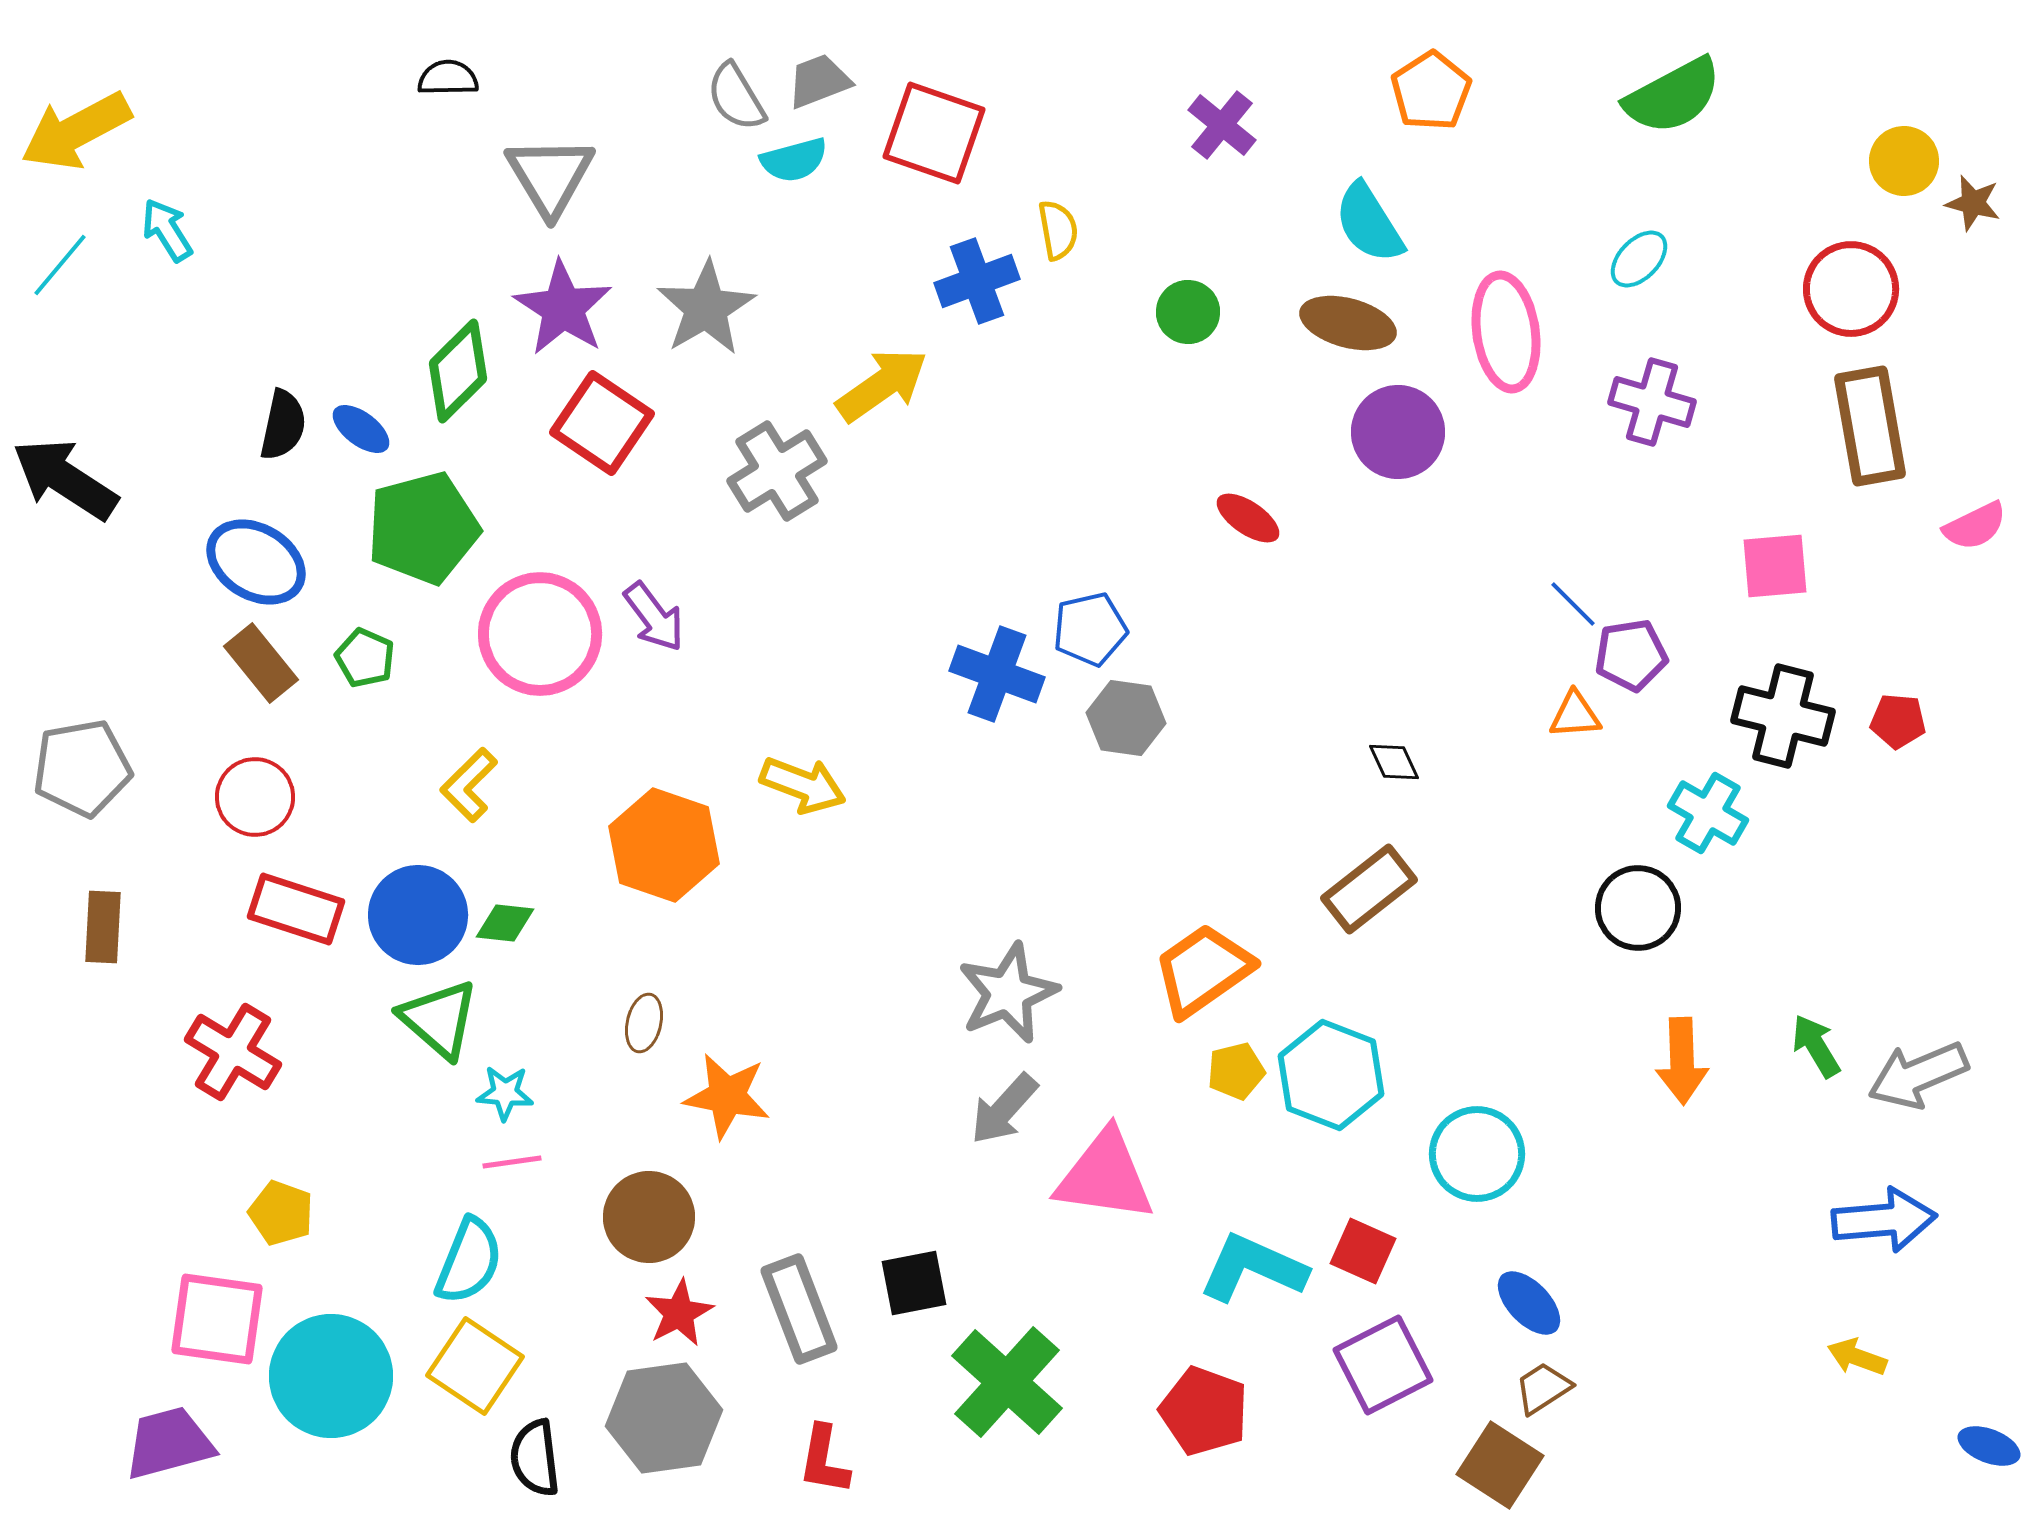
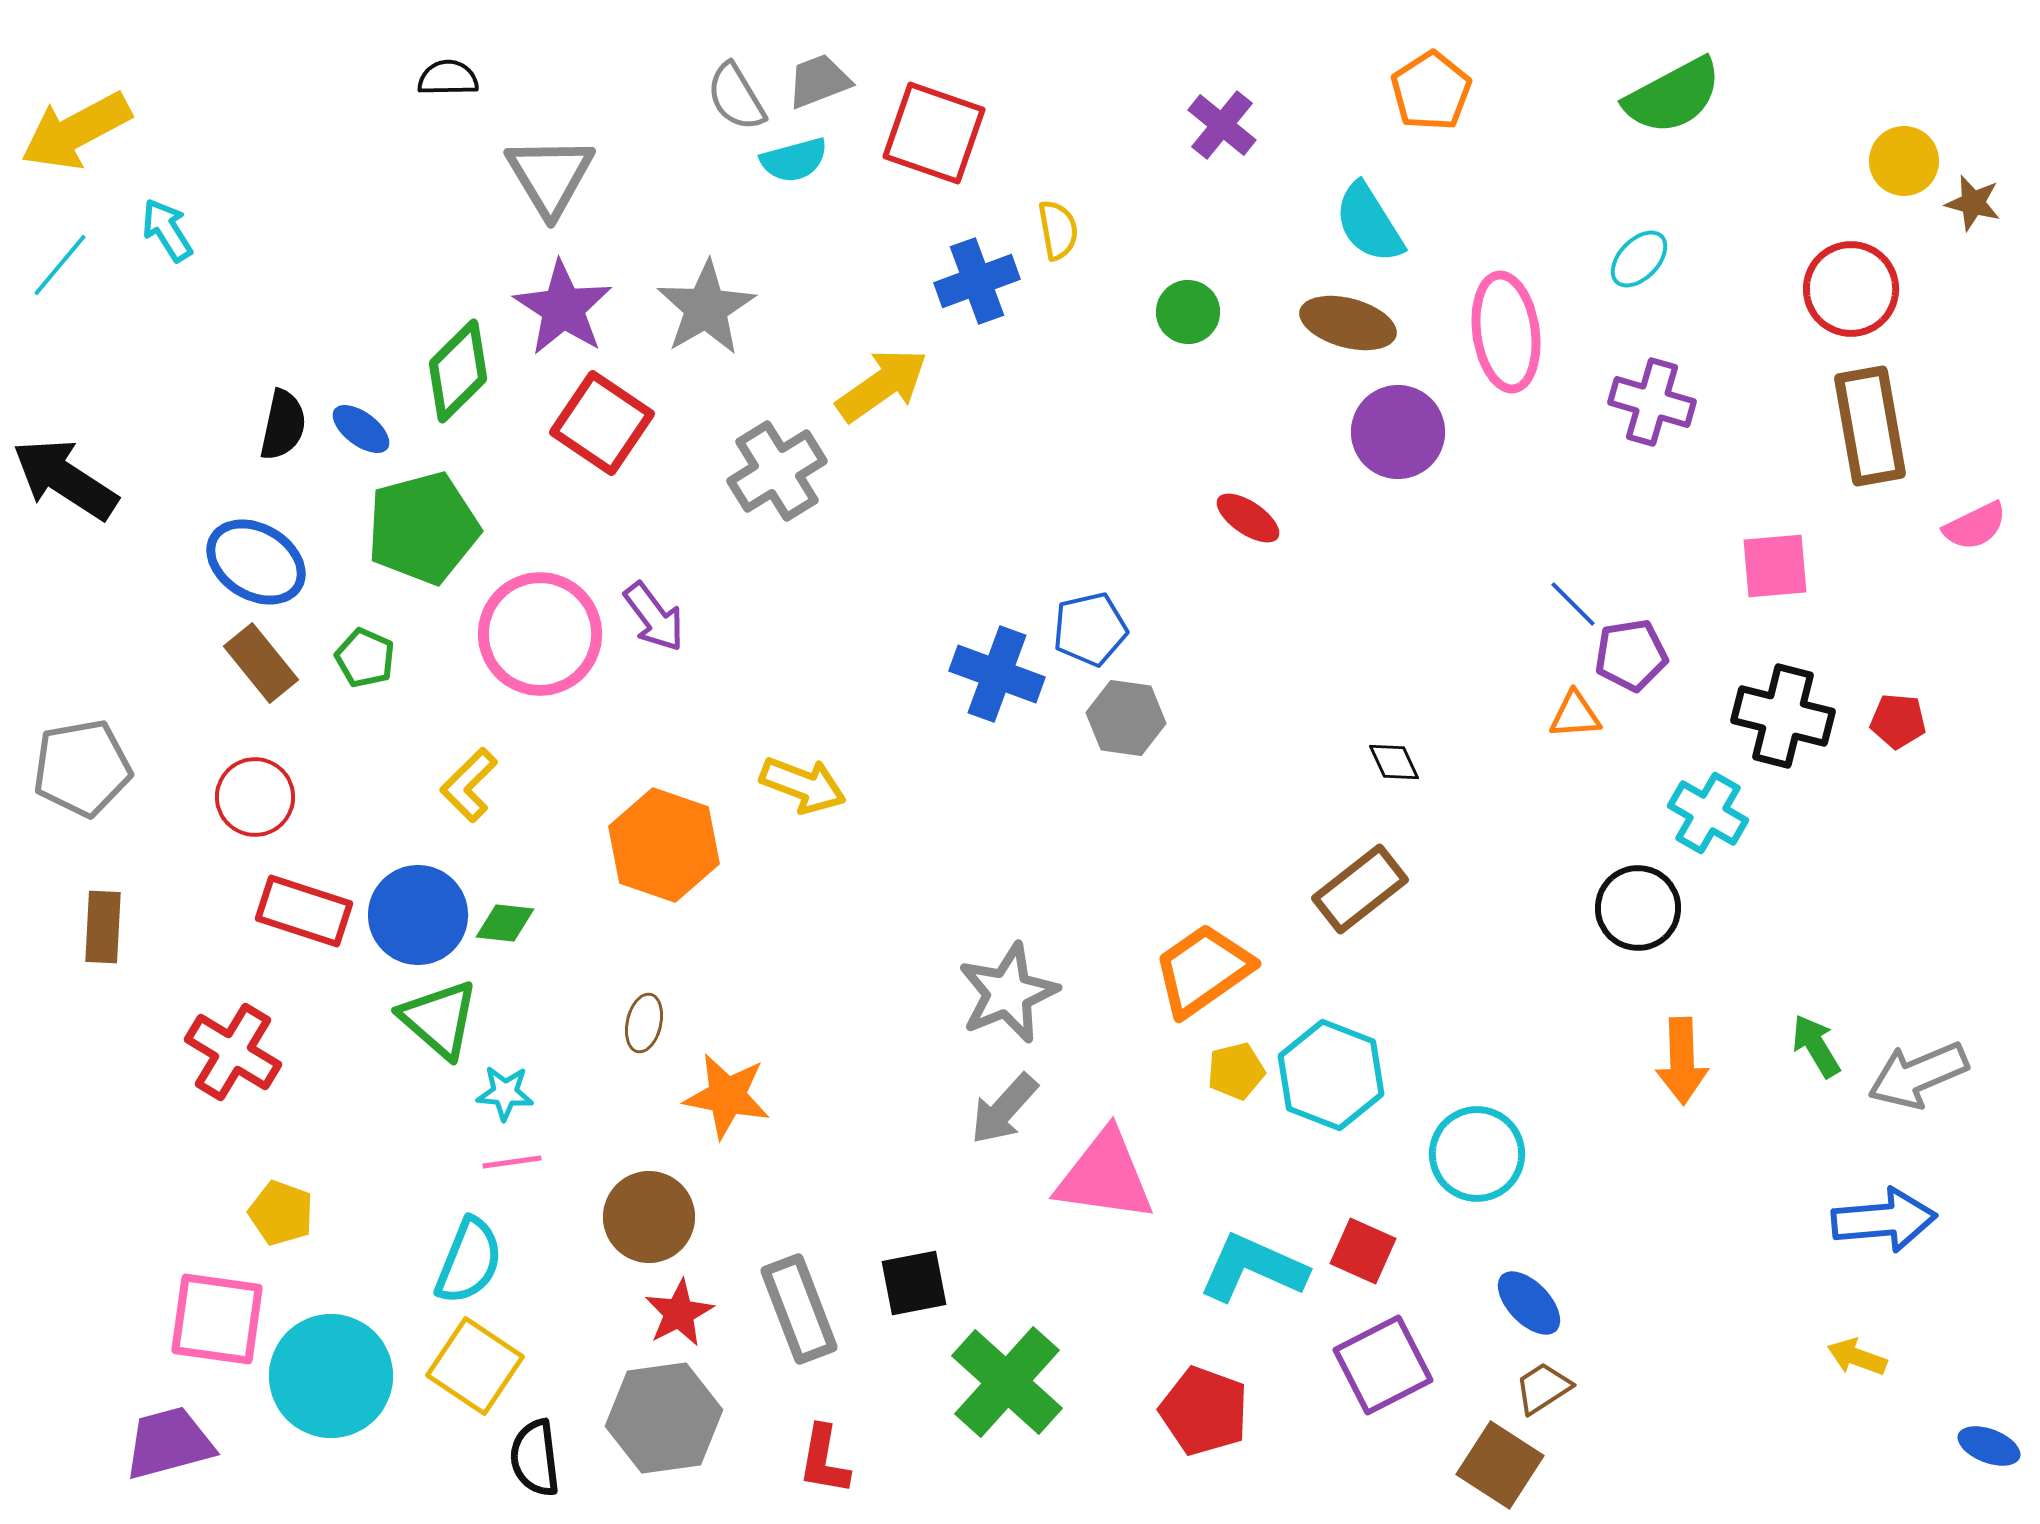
brown rectangle at (1369, 889): moved 9 px left
red rectangle at (296, 909): moved 8 px right, 2 px down
